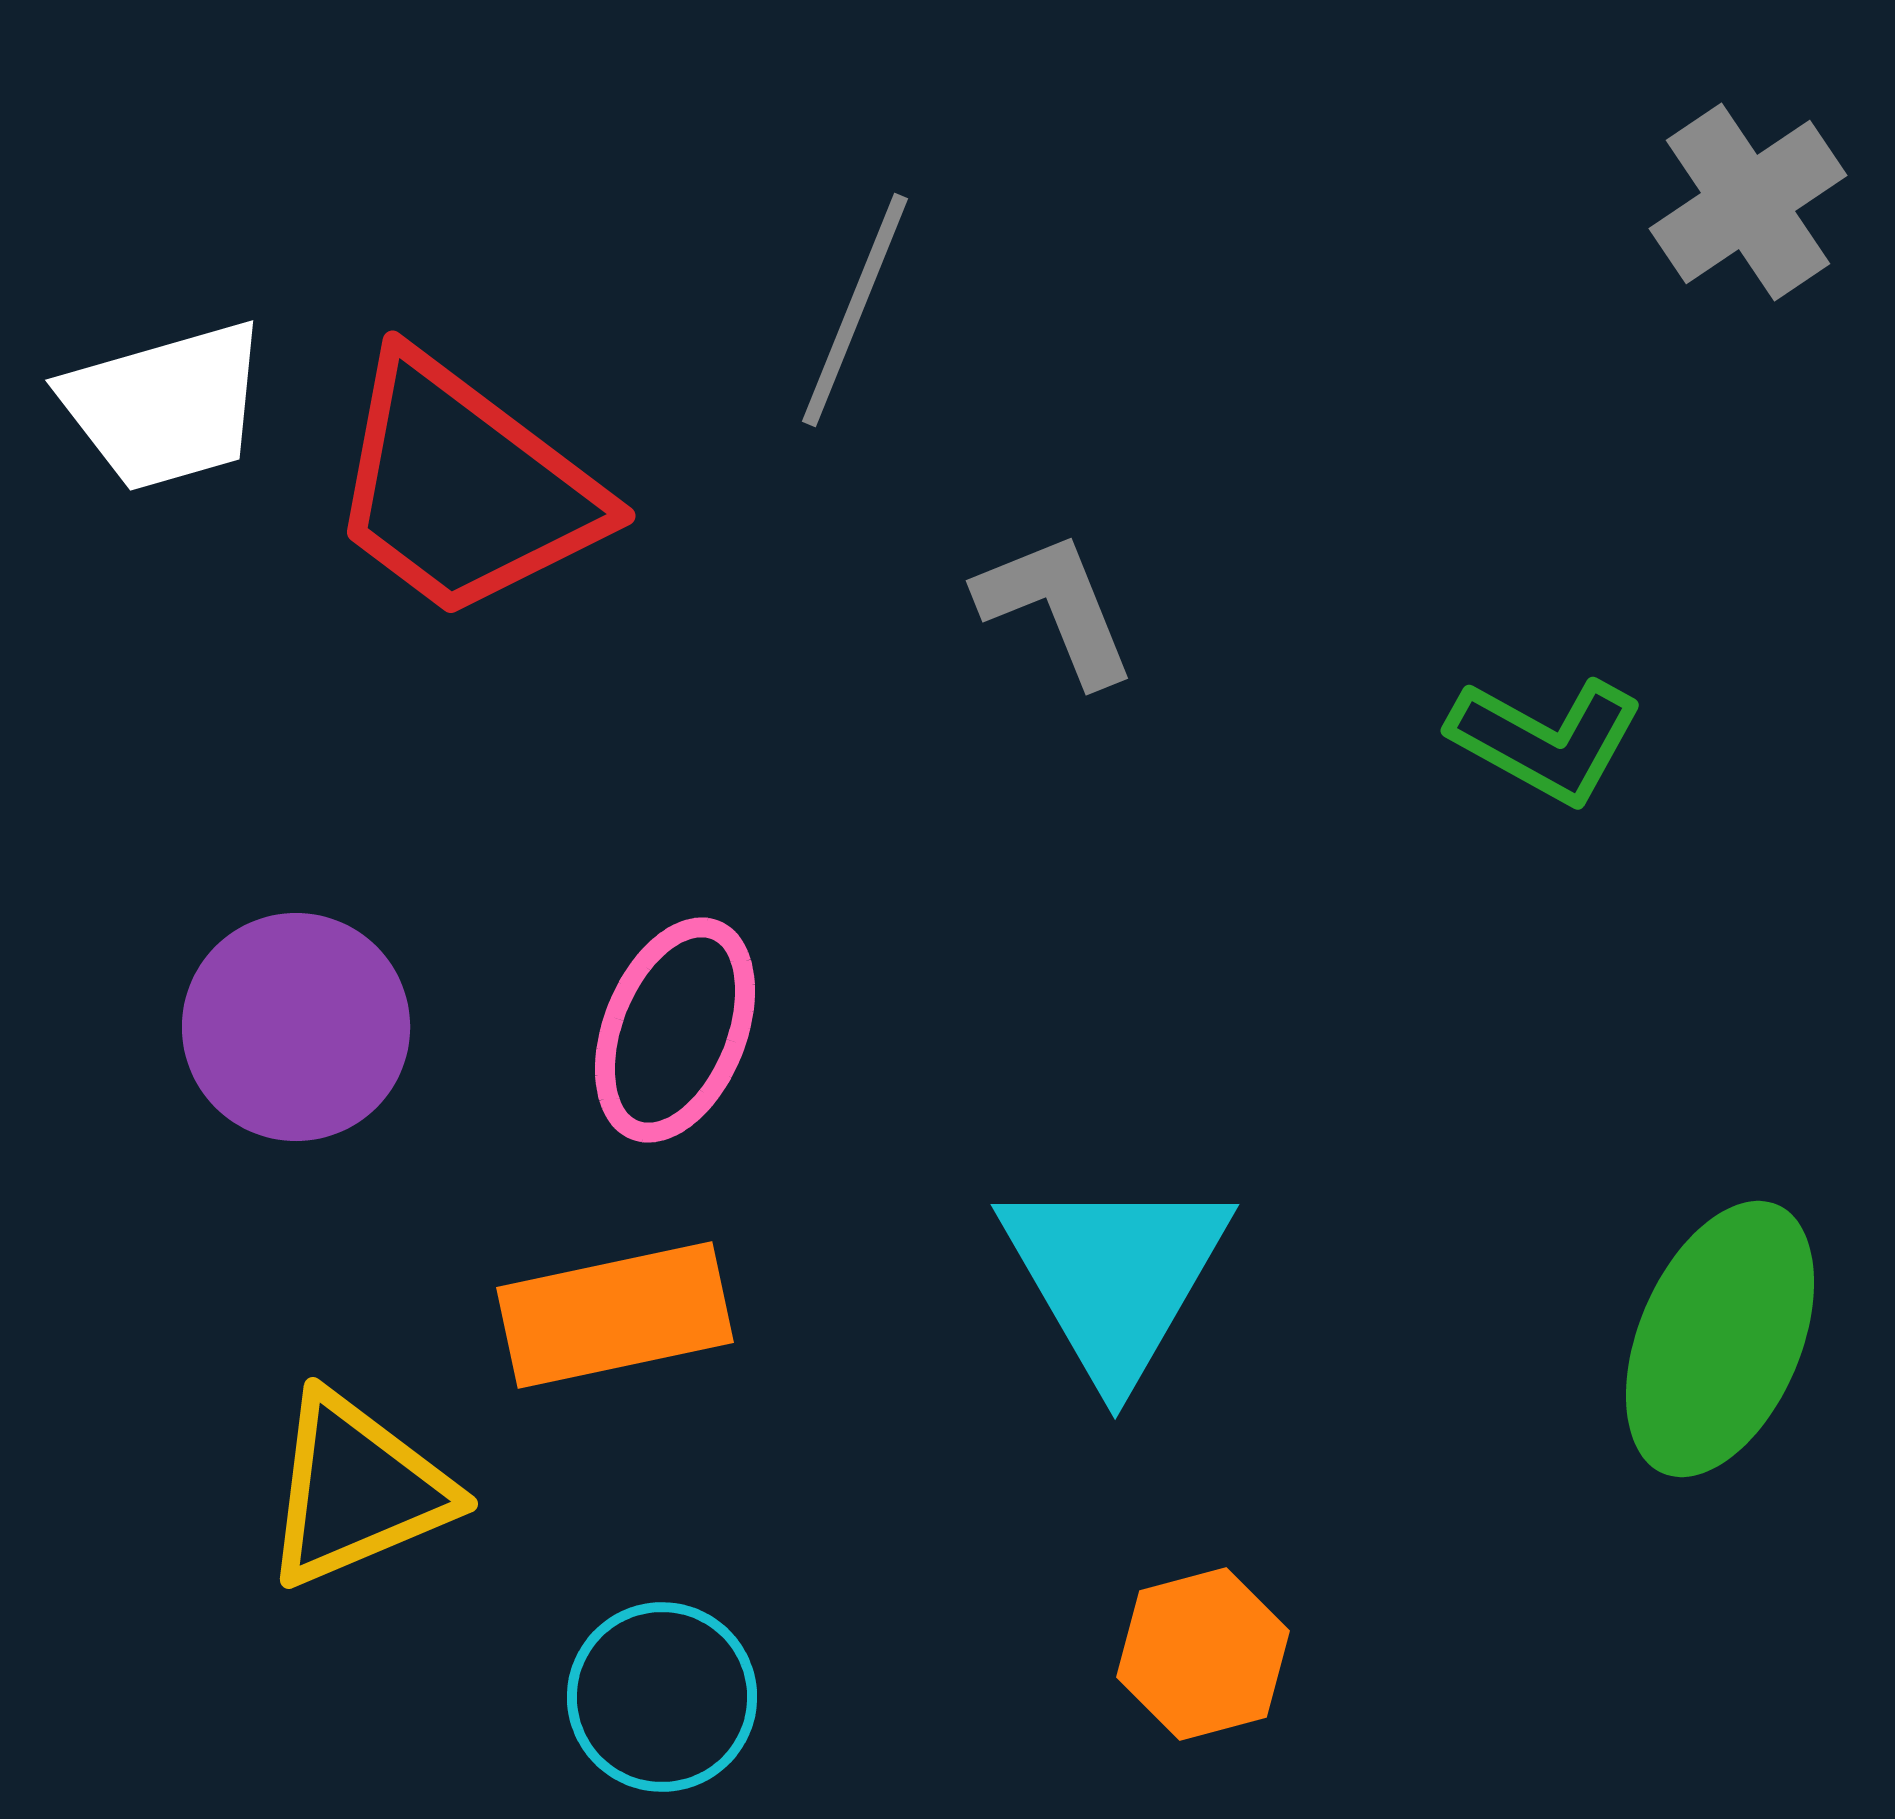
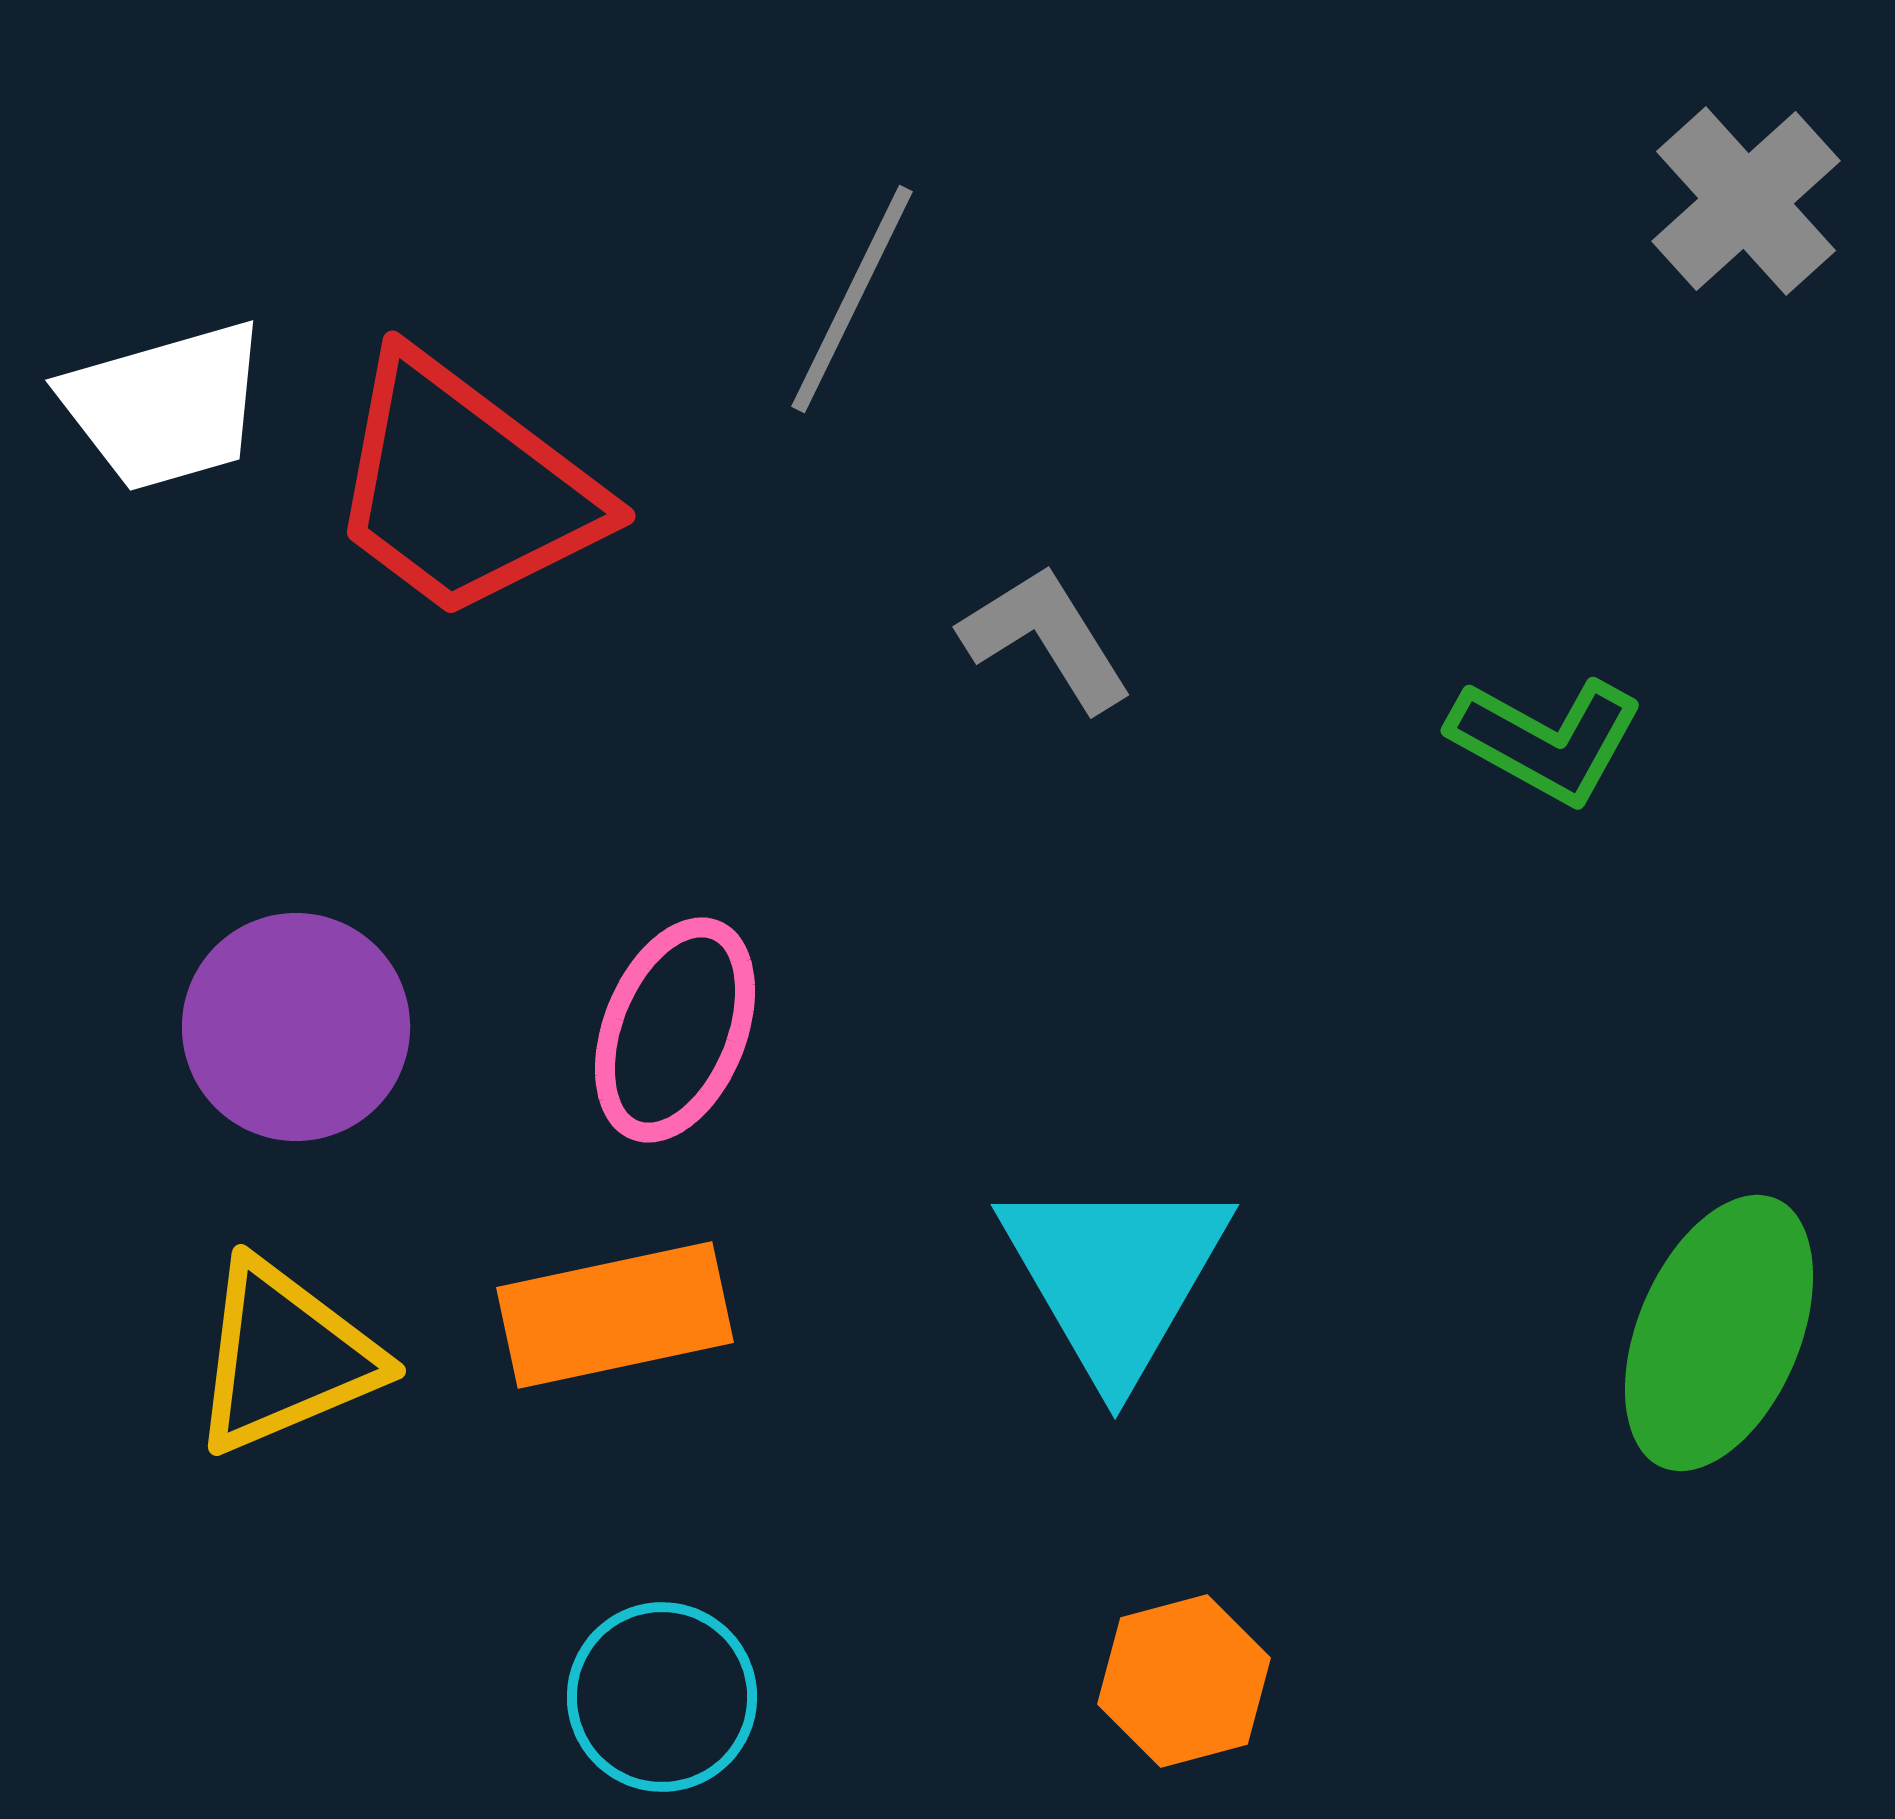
gray cross: moved 2 px left, 1 px up; rotated 8 degrees counterclockwise
gray line: moved 3 px left, 11 px up; rotated 4 degrees clockwise
gray L-shape: moved 10 px left, 30 px down; rotated 10 degrees counterclockwise
green ellipse: moved 1 px left, 6 px up
yellow triangle: moved 72 px left, 133 px up
orange hexagon: moved 19 px left, 27 px down
